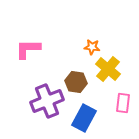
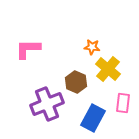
brown hexagon: rotated 15 degrees clockwise
purple cross: moved 3 px down
blue rectangle: moved 9 px right
